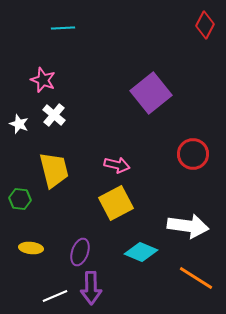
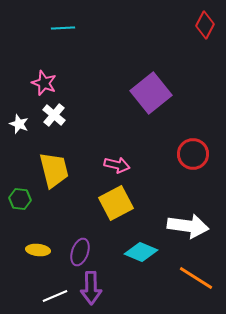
pink star: moved 1 px right, 3 px down
yellow ellipse: moved 7 px right, 2 px down
